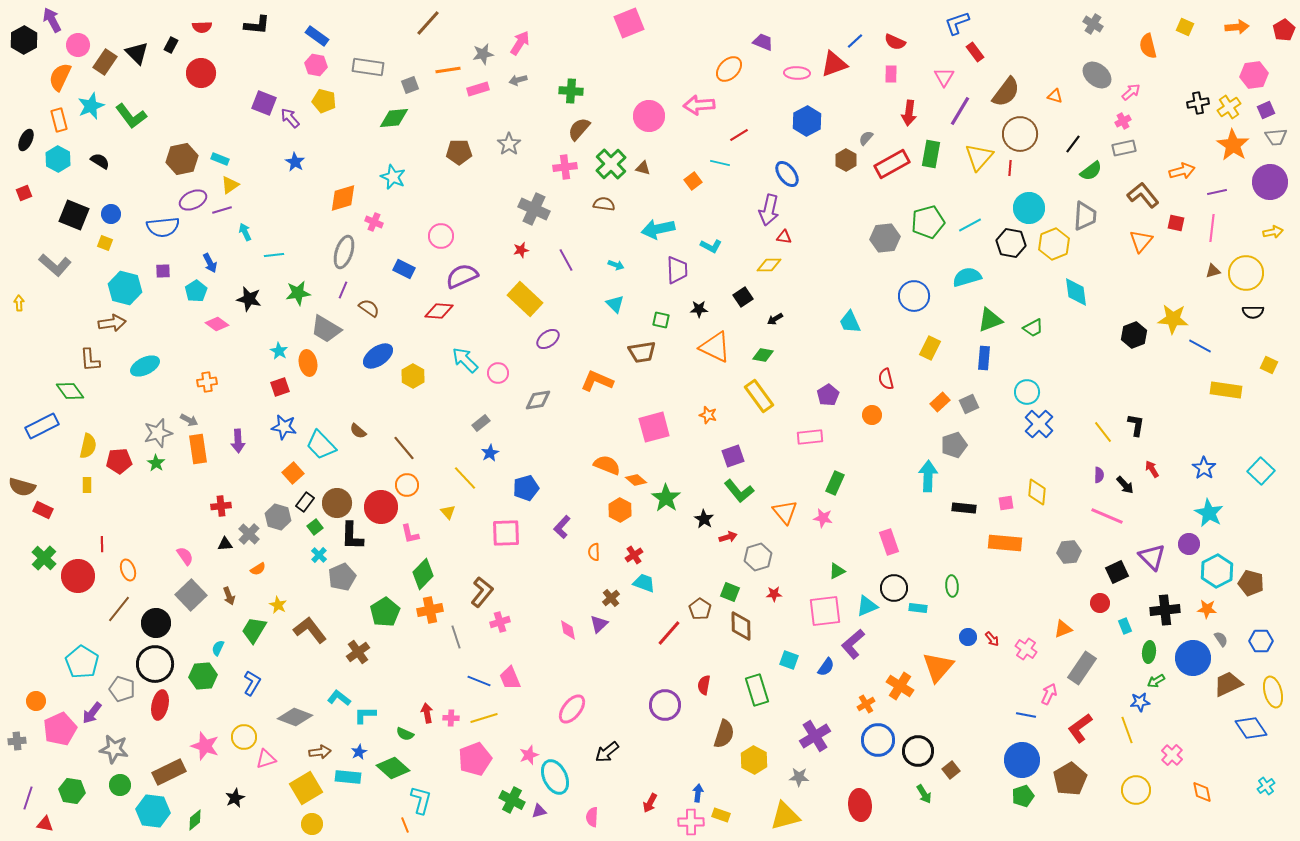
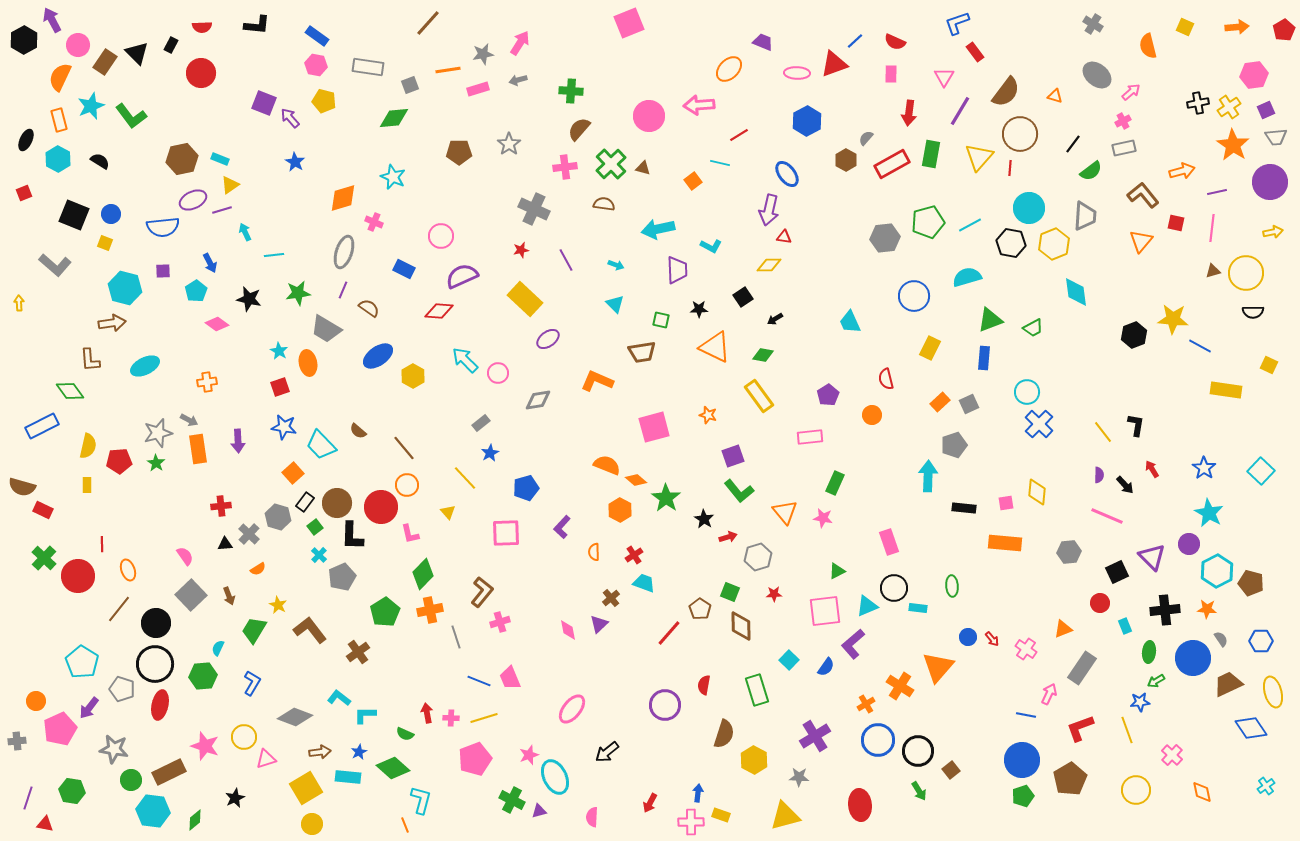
cyan square at (789, 660): rotated 24 degrees clockwise
purple arrow at (92, 713): moved 3 px left, 5 px up
red L-shape at (1080, 728): rotated 16 degrees clockwise
green circle at (120, 785): moved 11 px right, 5 px up
green arrow at (924, 794): moved 5 px left, 3 px up
